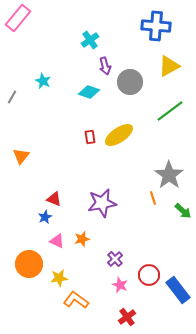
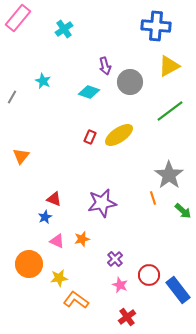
cyan cross: moved 26 px left, 11 px up
red rectangle: rotated 32 degrees clockwise
